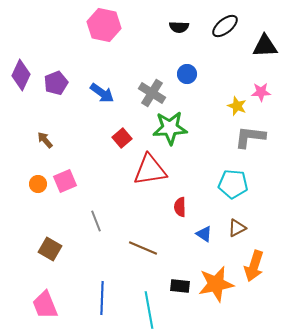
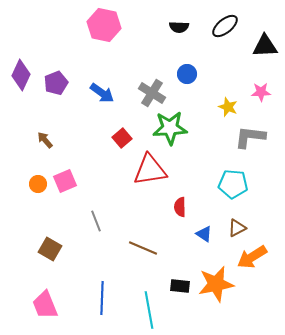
yellow star: moved 9 px left, 1 px down
orange arrow: moved 2 px left, 9 px up; rotated 40 degrees clockwise
